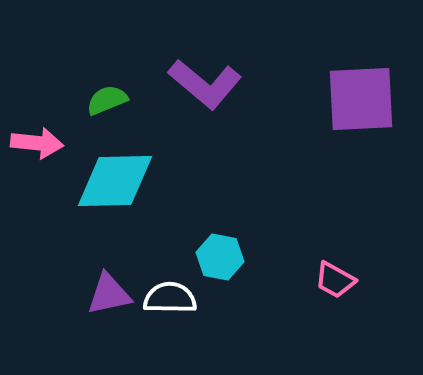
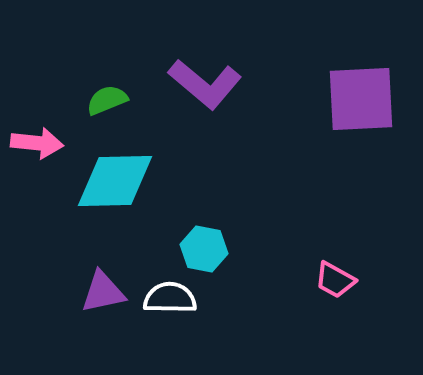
cyan hexagon: moved 16 px left, 8 px up
purple triangle: moved 6 px left, 2 px up
